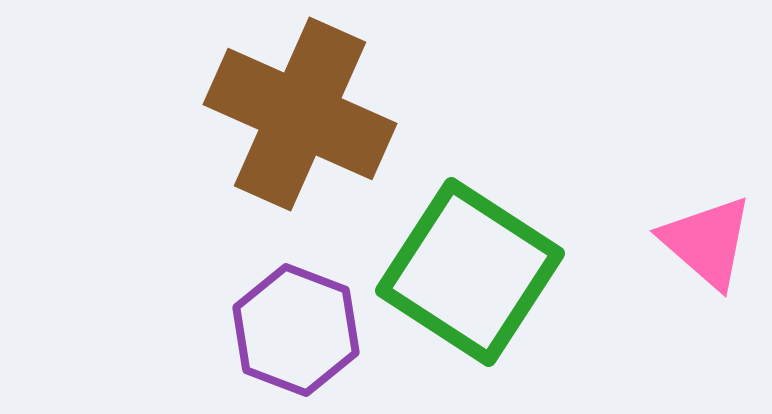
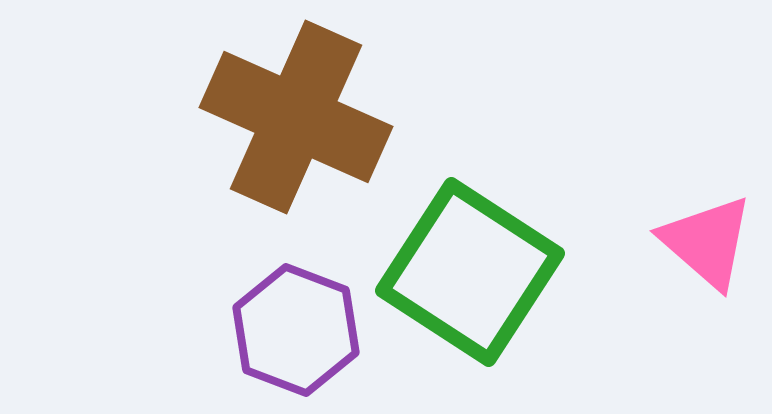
brown cross: moved 4 px left, 3 px down
